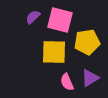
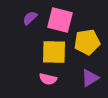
purple semicircle: moved 3 px left, 1 px down
pink semicircle: moved 19 px left, 3 px up; rotated 54 degrees counterclockwise
